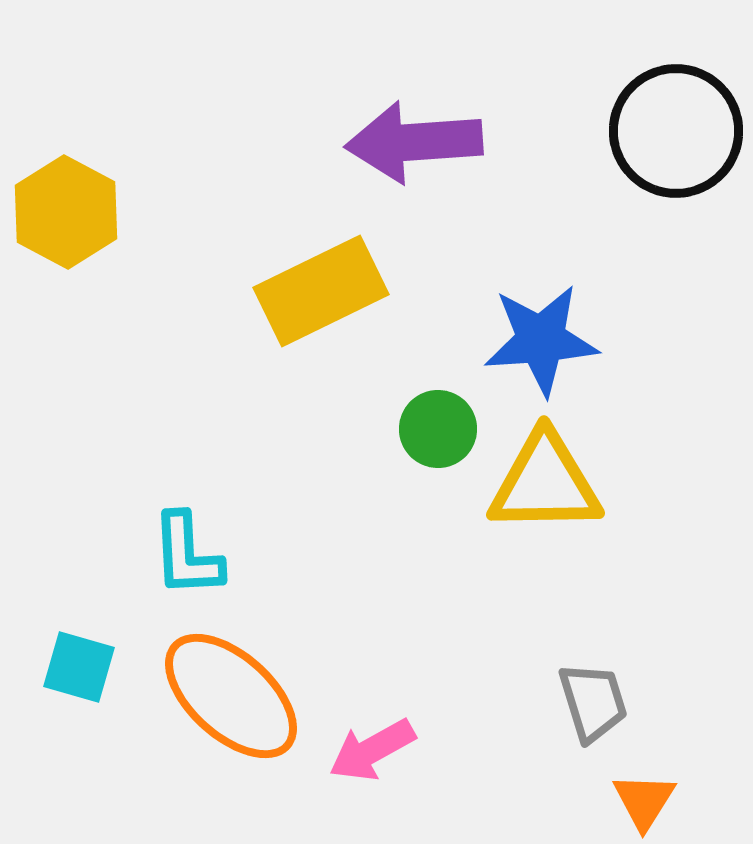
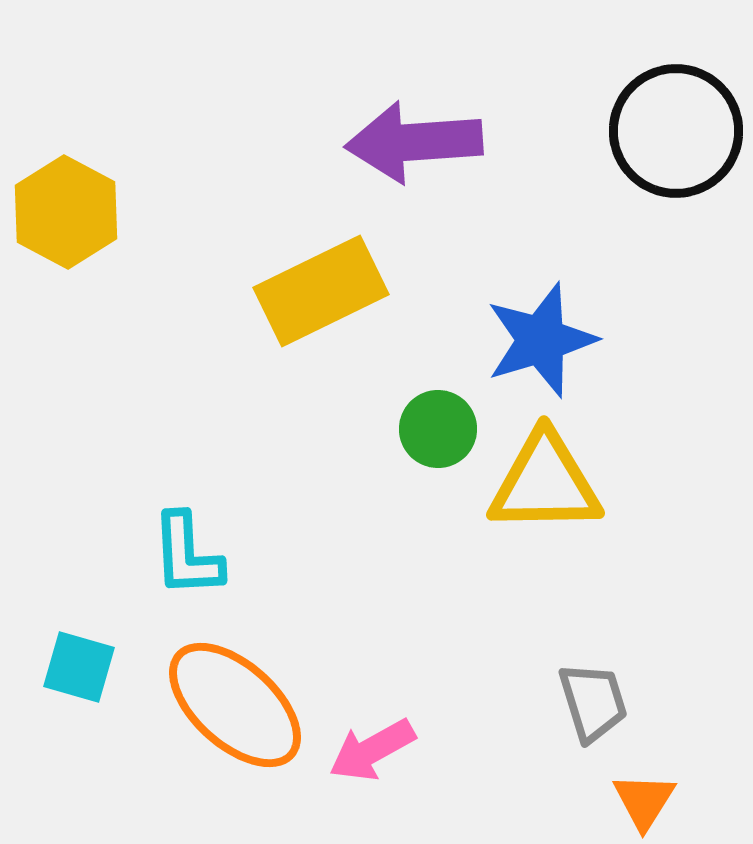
blue star: rotated 13 degrees counterclockwise
orange ellipse: moved 4 px right, 9 px down
